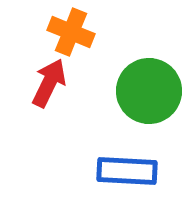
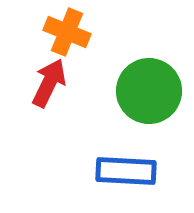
orange cross: moved 4 px left
blue rectangle: moved 1 px left
